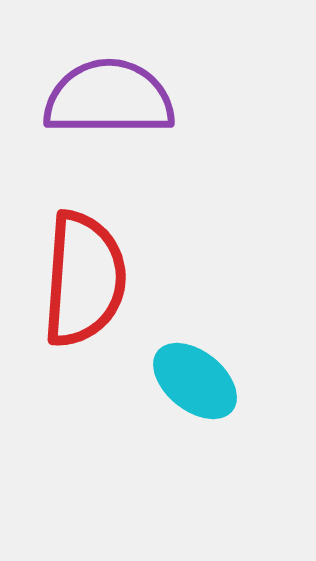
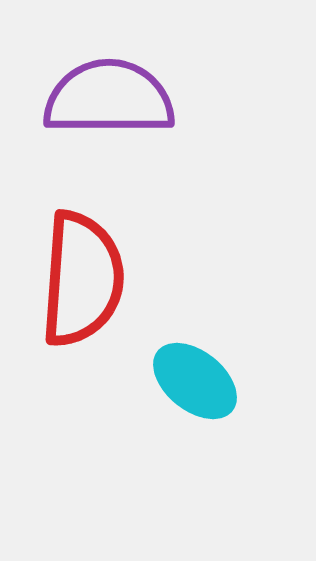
red semicircle: moved 2 px left
